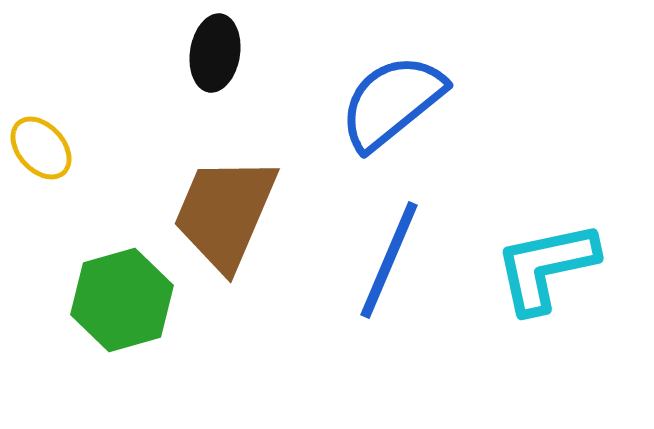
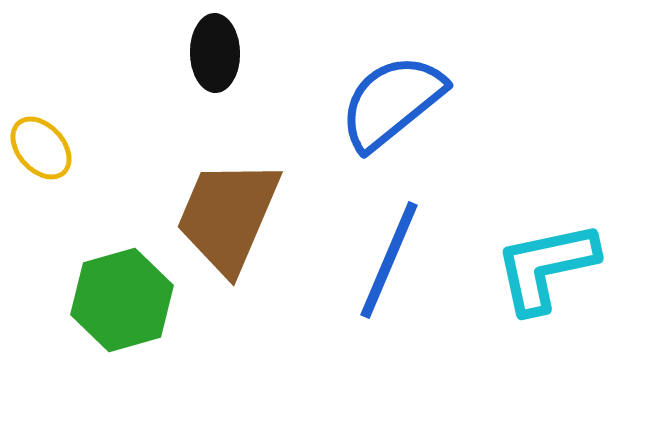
black ellipse: rotated 10 degrees counterclockwise
brown trapezoid: moved 3 px right, 3 px down
